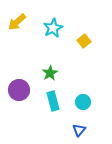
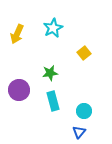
yellow arrow: moved 12 px down; rotated 24 degrees counterclockwise
yellow square: moved 12 px down
green star: rotated 21 degrees clockwise
cyan circle: moved 1 px right, 9 px down
blue triangle: moved 2 px down
